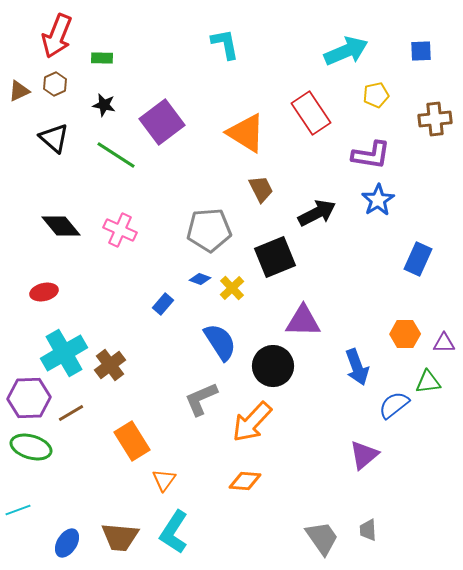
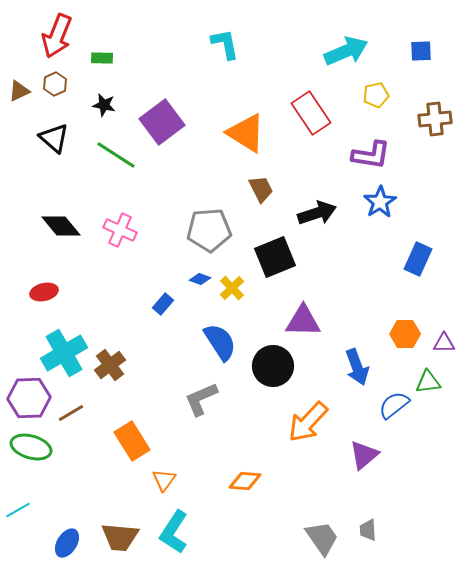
blue star at (378, 200): moved 2 px right, 2 px down
black arrow at (317, 213): rotated 9 degrees clockwise
orange arrow at (252, 422): moved 56 px right
cyan line at (18, 510): rotated 10 degrees counterclockwise
